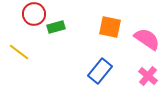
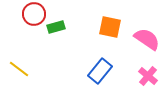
yellow line: moved 17 px down
